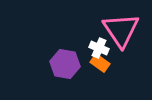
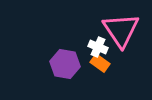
white cross: moved 1 px left, 1 px up
